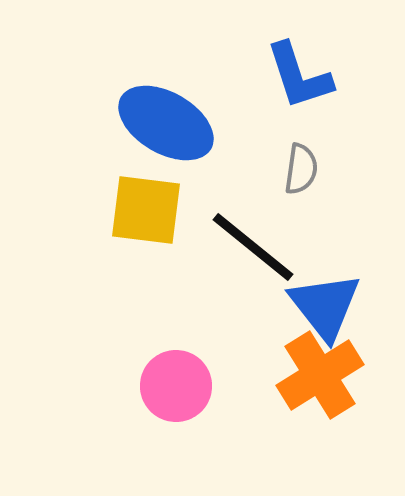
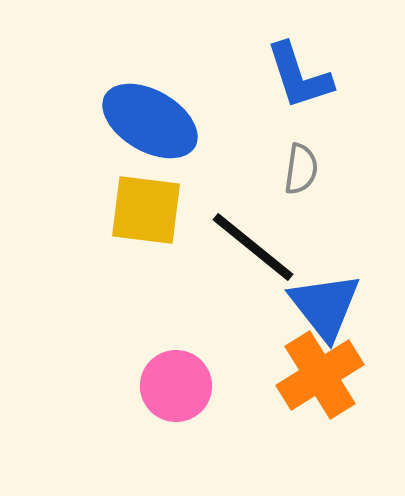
blue ellipse: moved 16 px left, 2 px up
